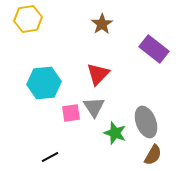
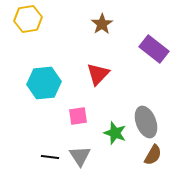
gray triangle: moved 14 px left, 49 px down
pink square: moved 7 px right, 3 px down
black line: rotated 36 degrees clockwise
